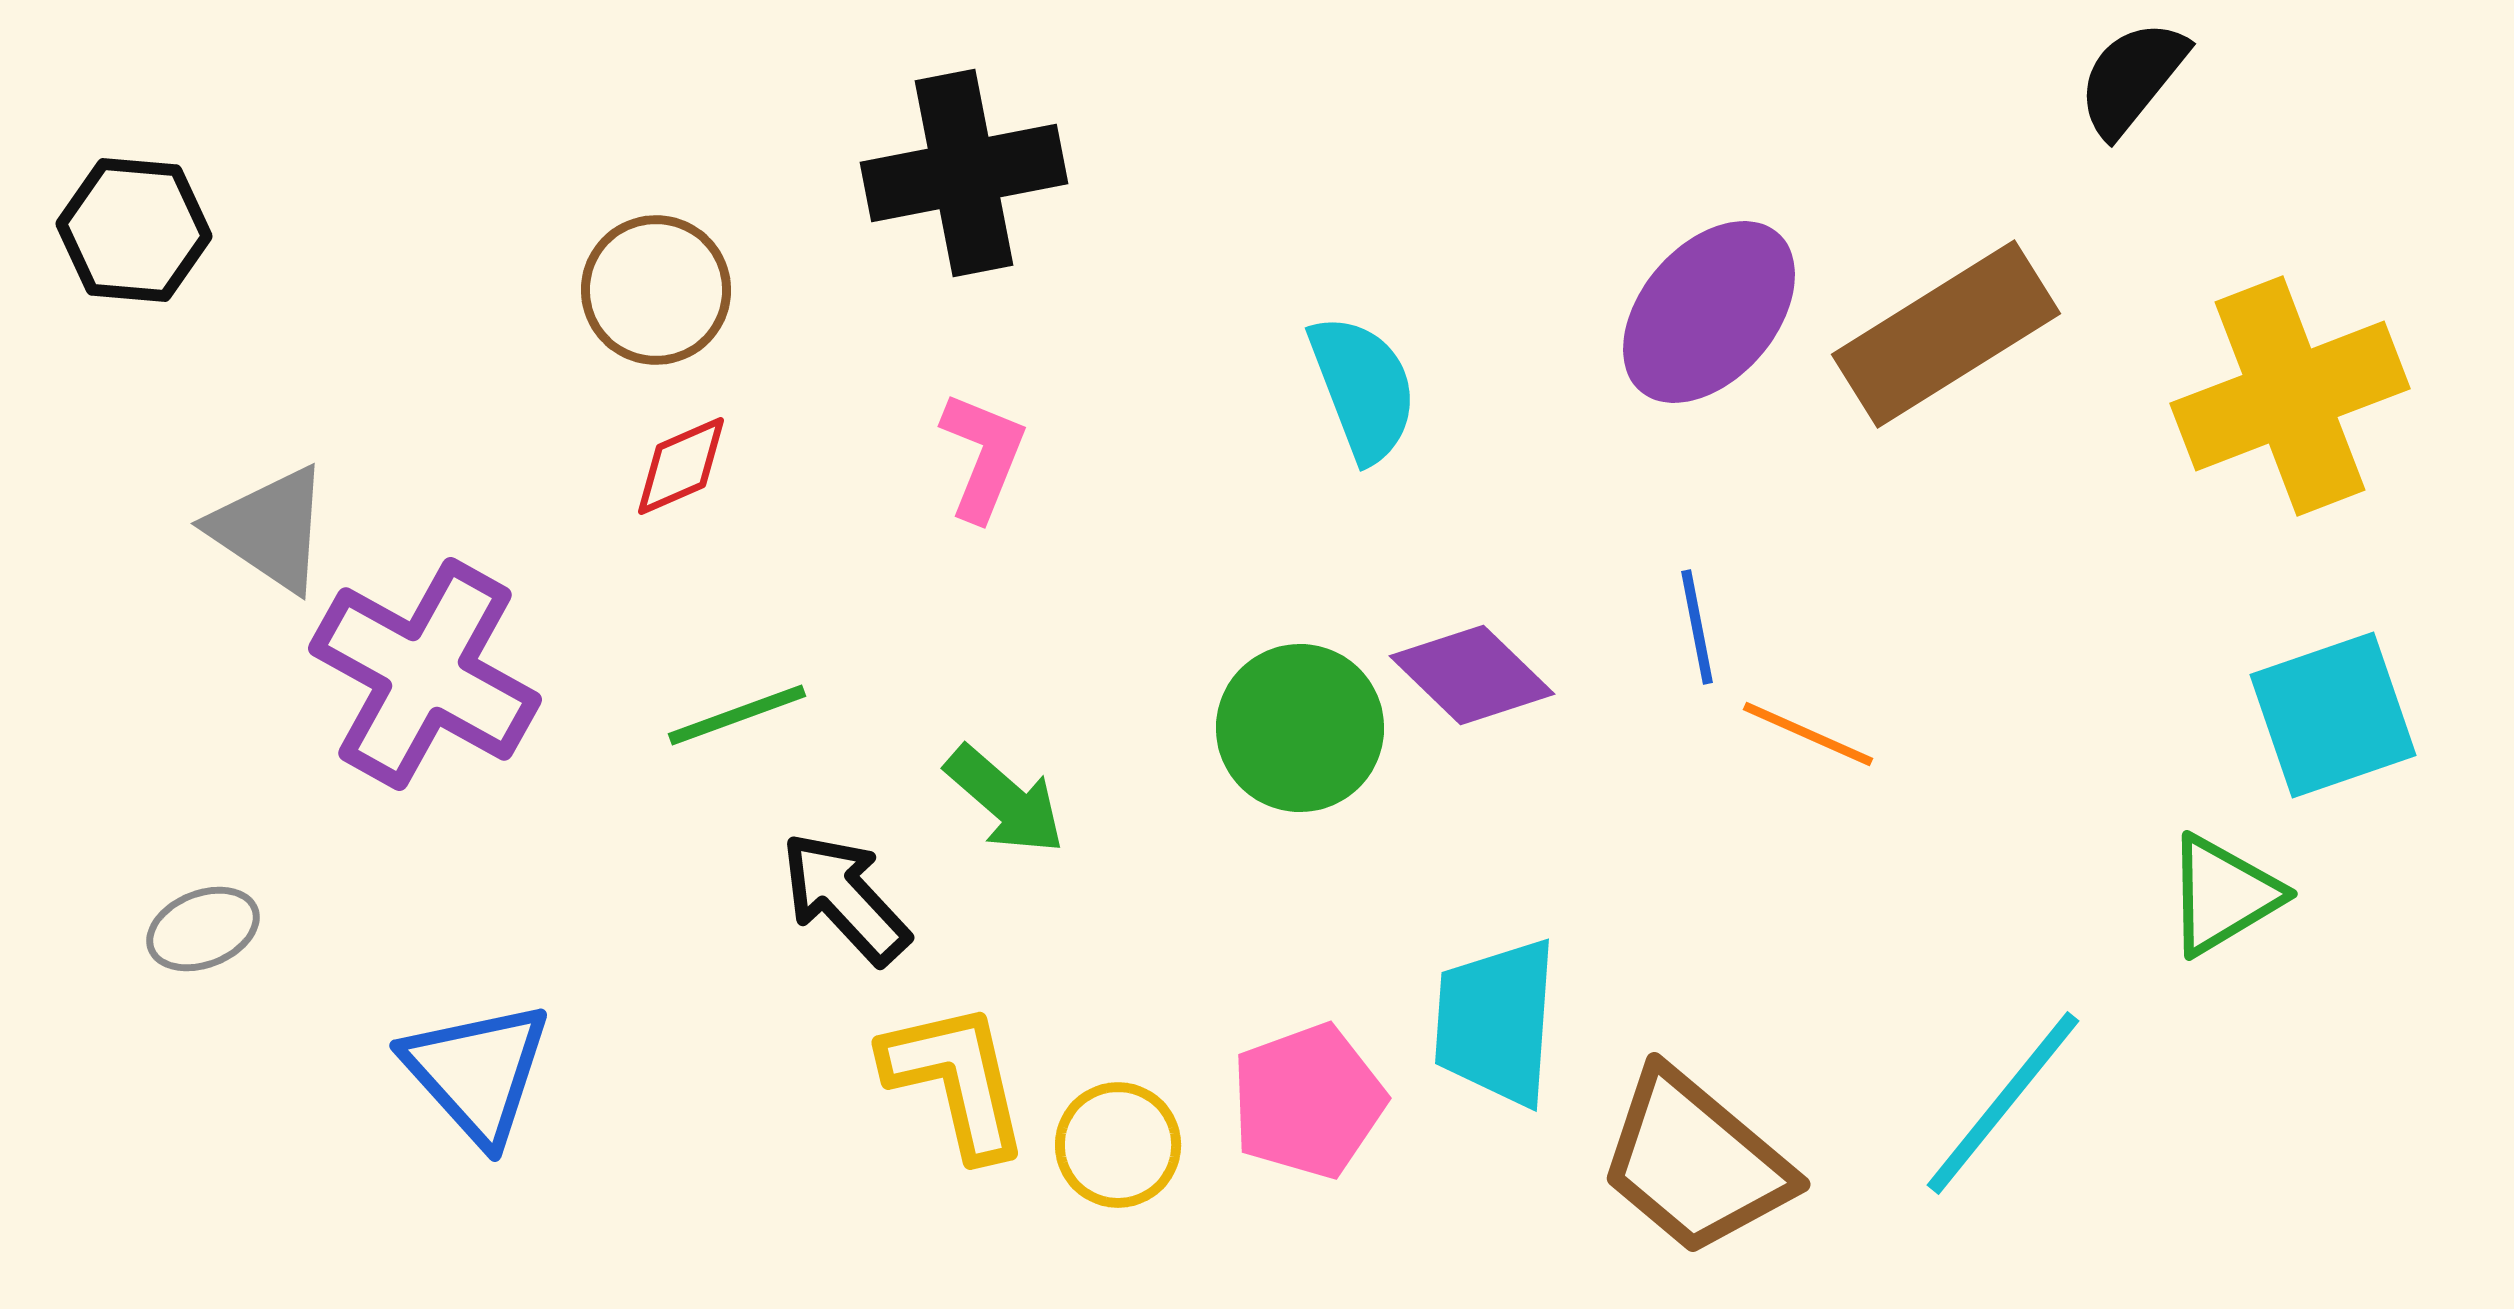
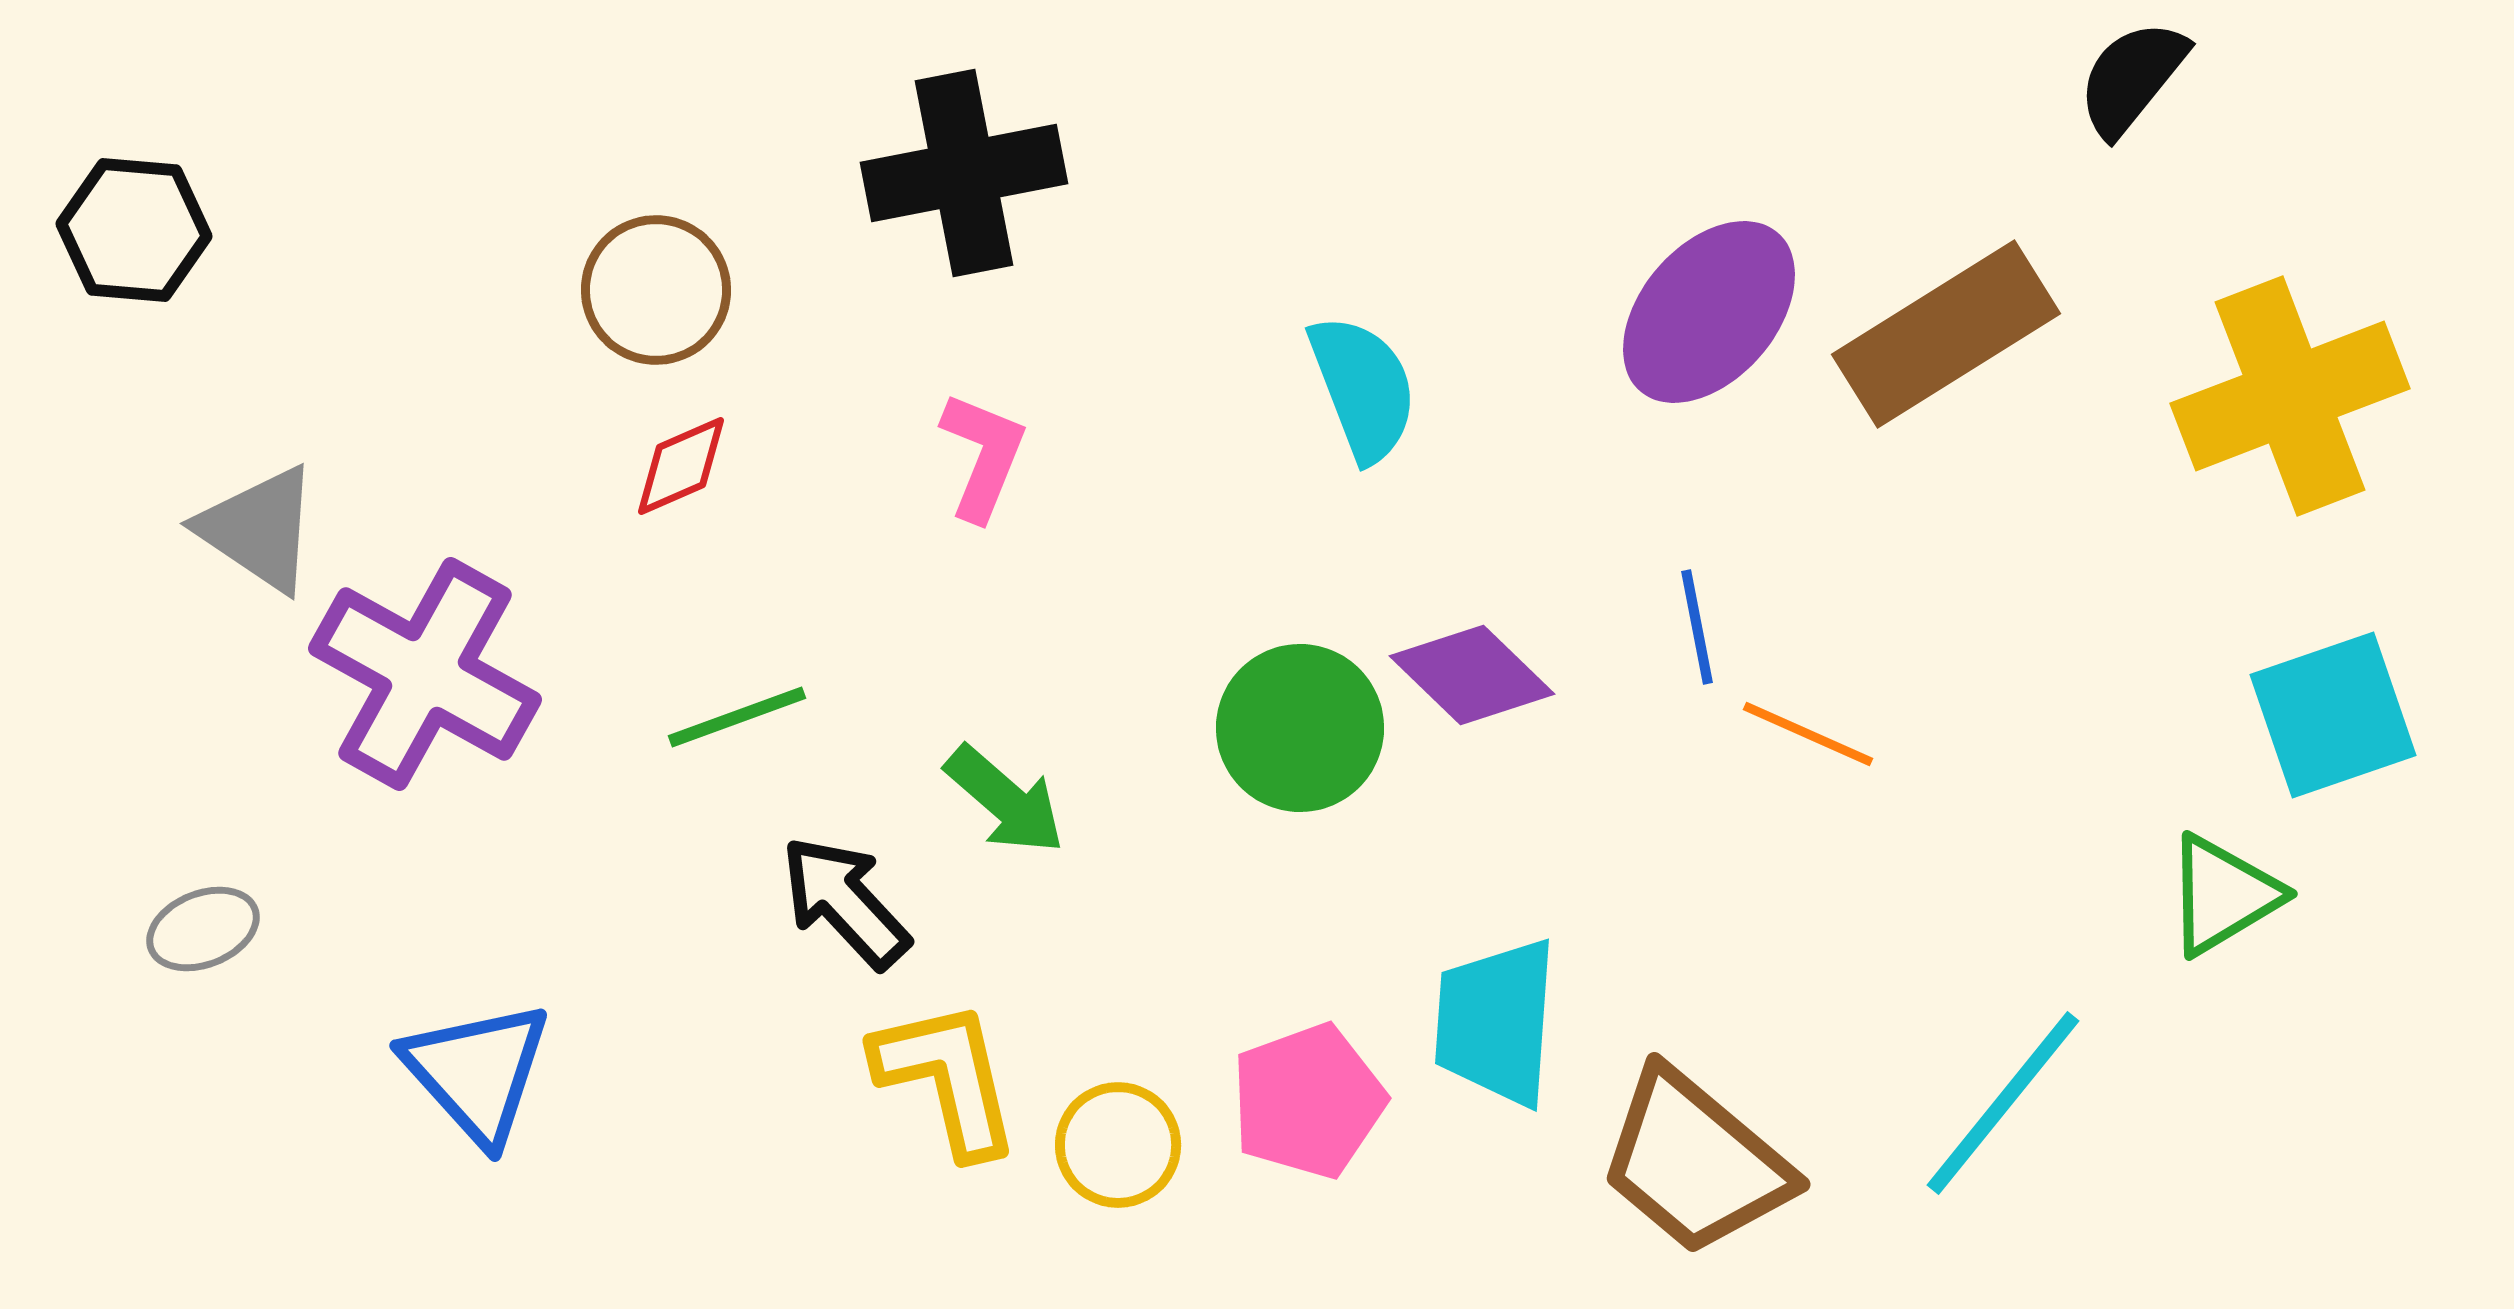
gray triangle: moved 11 px left
green line: moved 2 px down
black arrow: moved 4 px down
yellow L-shape: moved 9 px left, 2 px up
